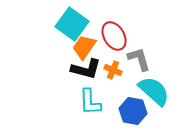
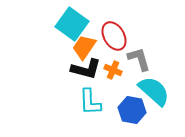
blue hexagon: moved 1 px left, 1 px up
